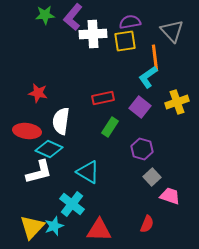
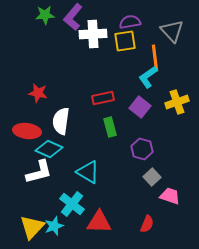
green rectangle: rotated 48 degrees counterclockwise
red triangle: moved 8 px up
